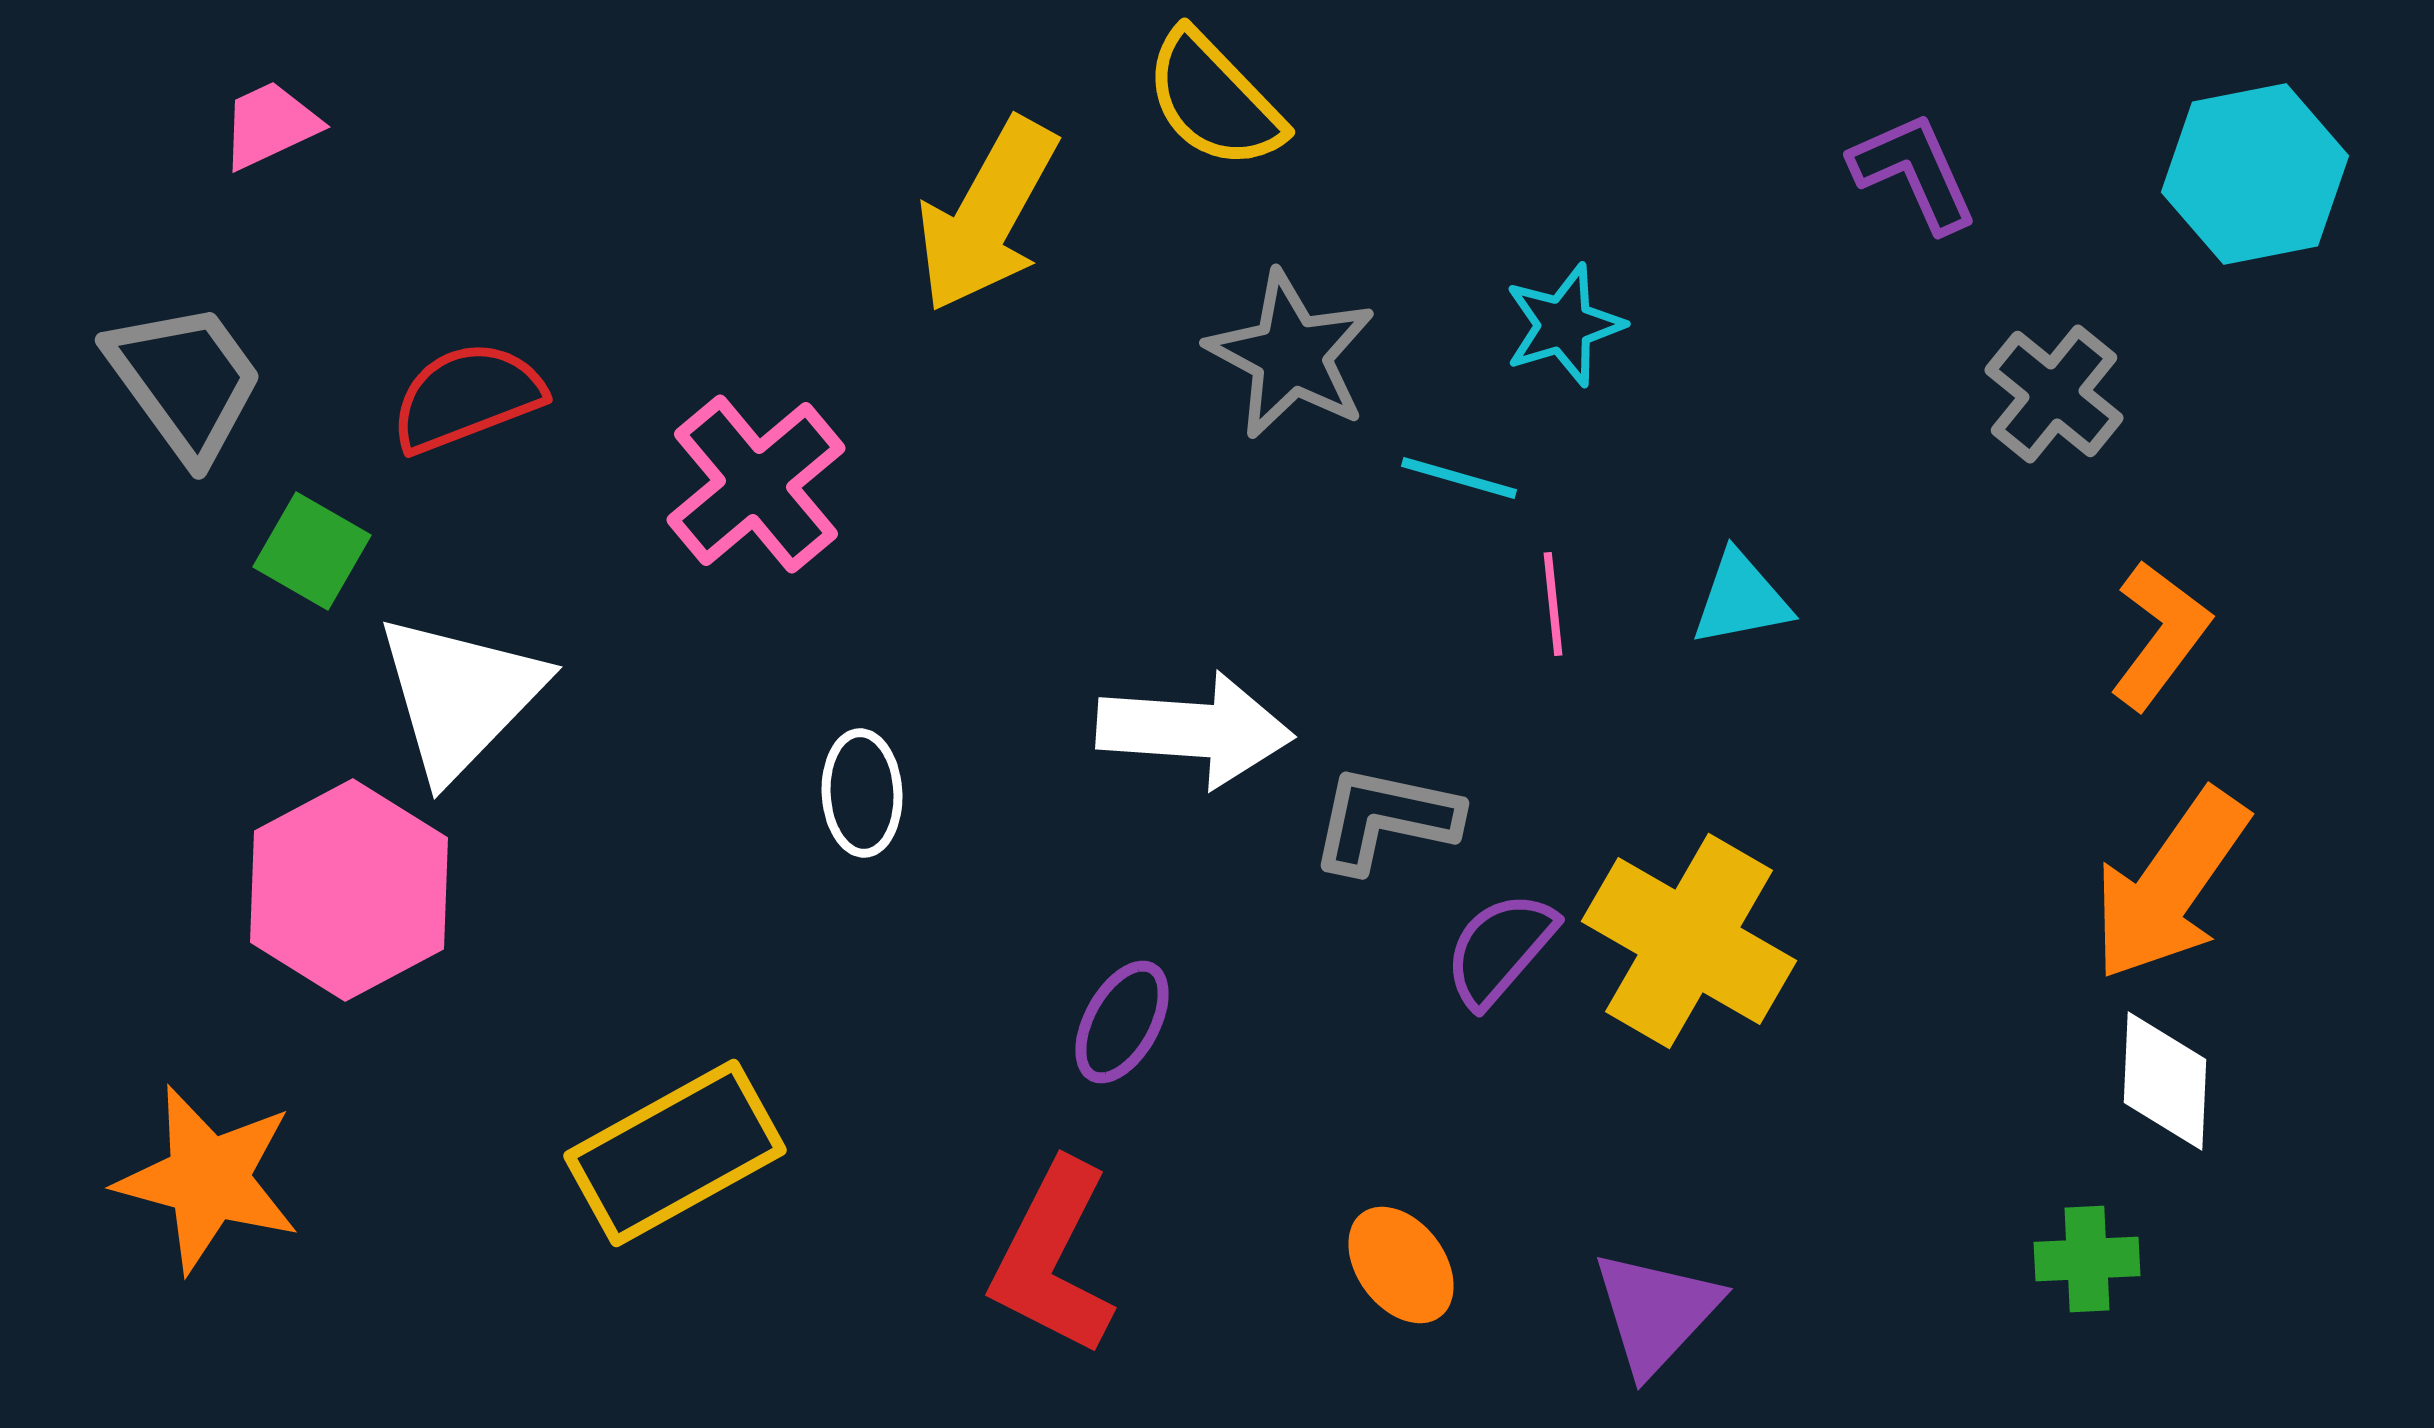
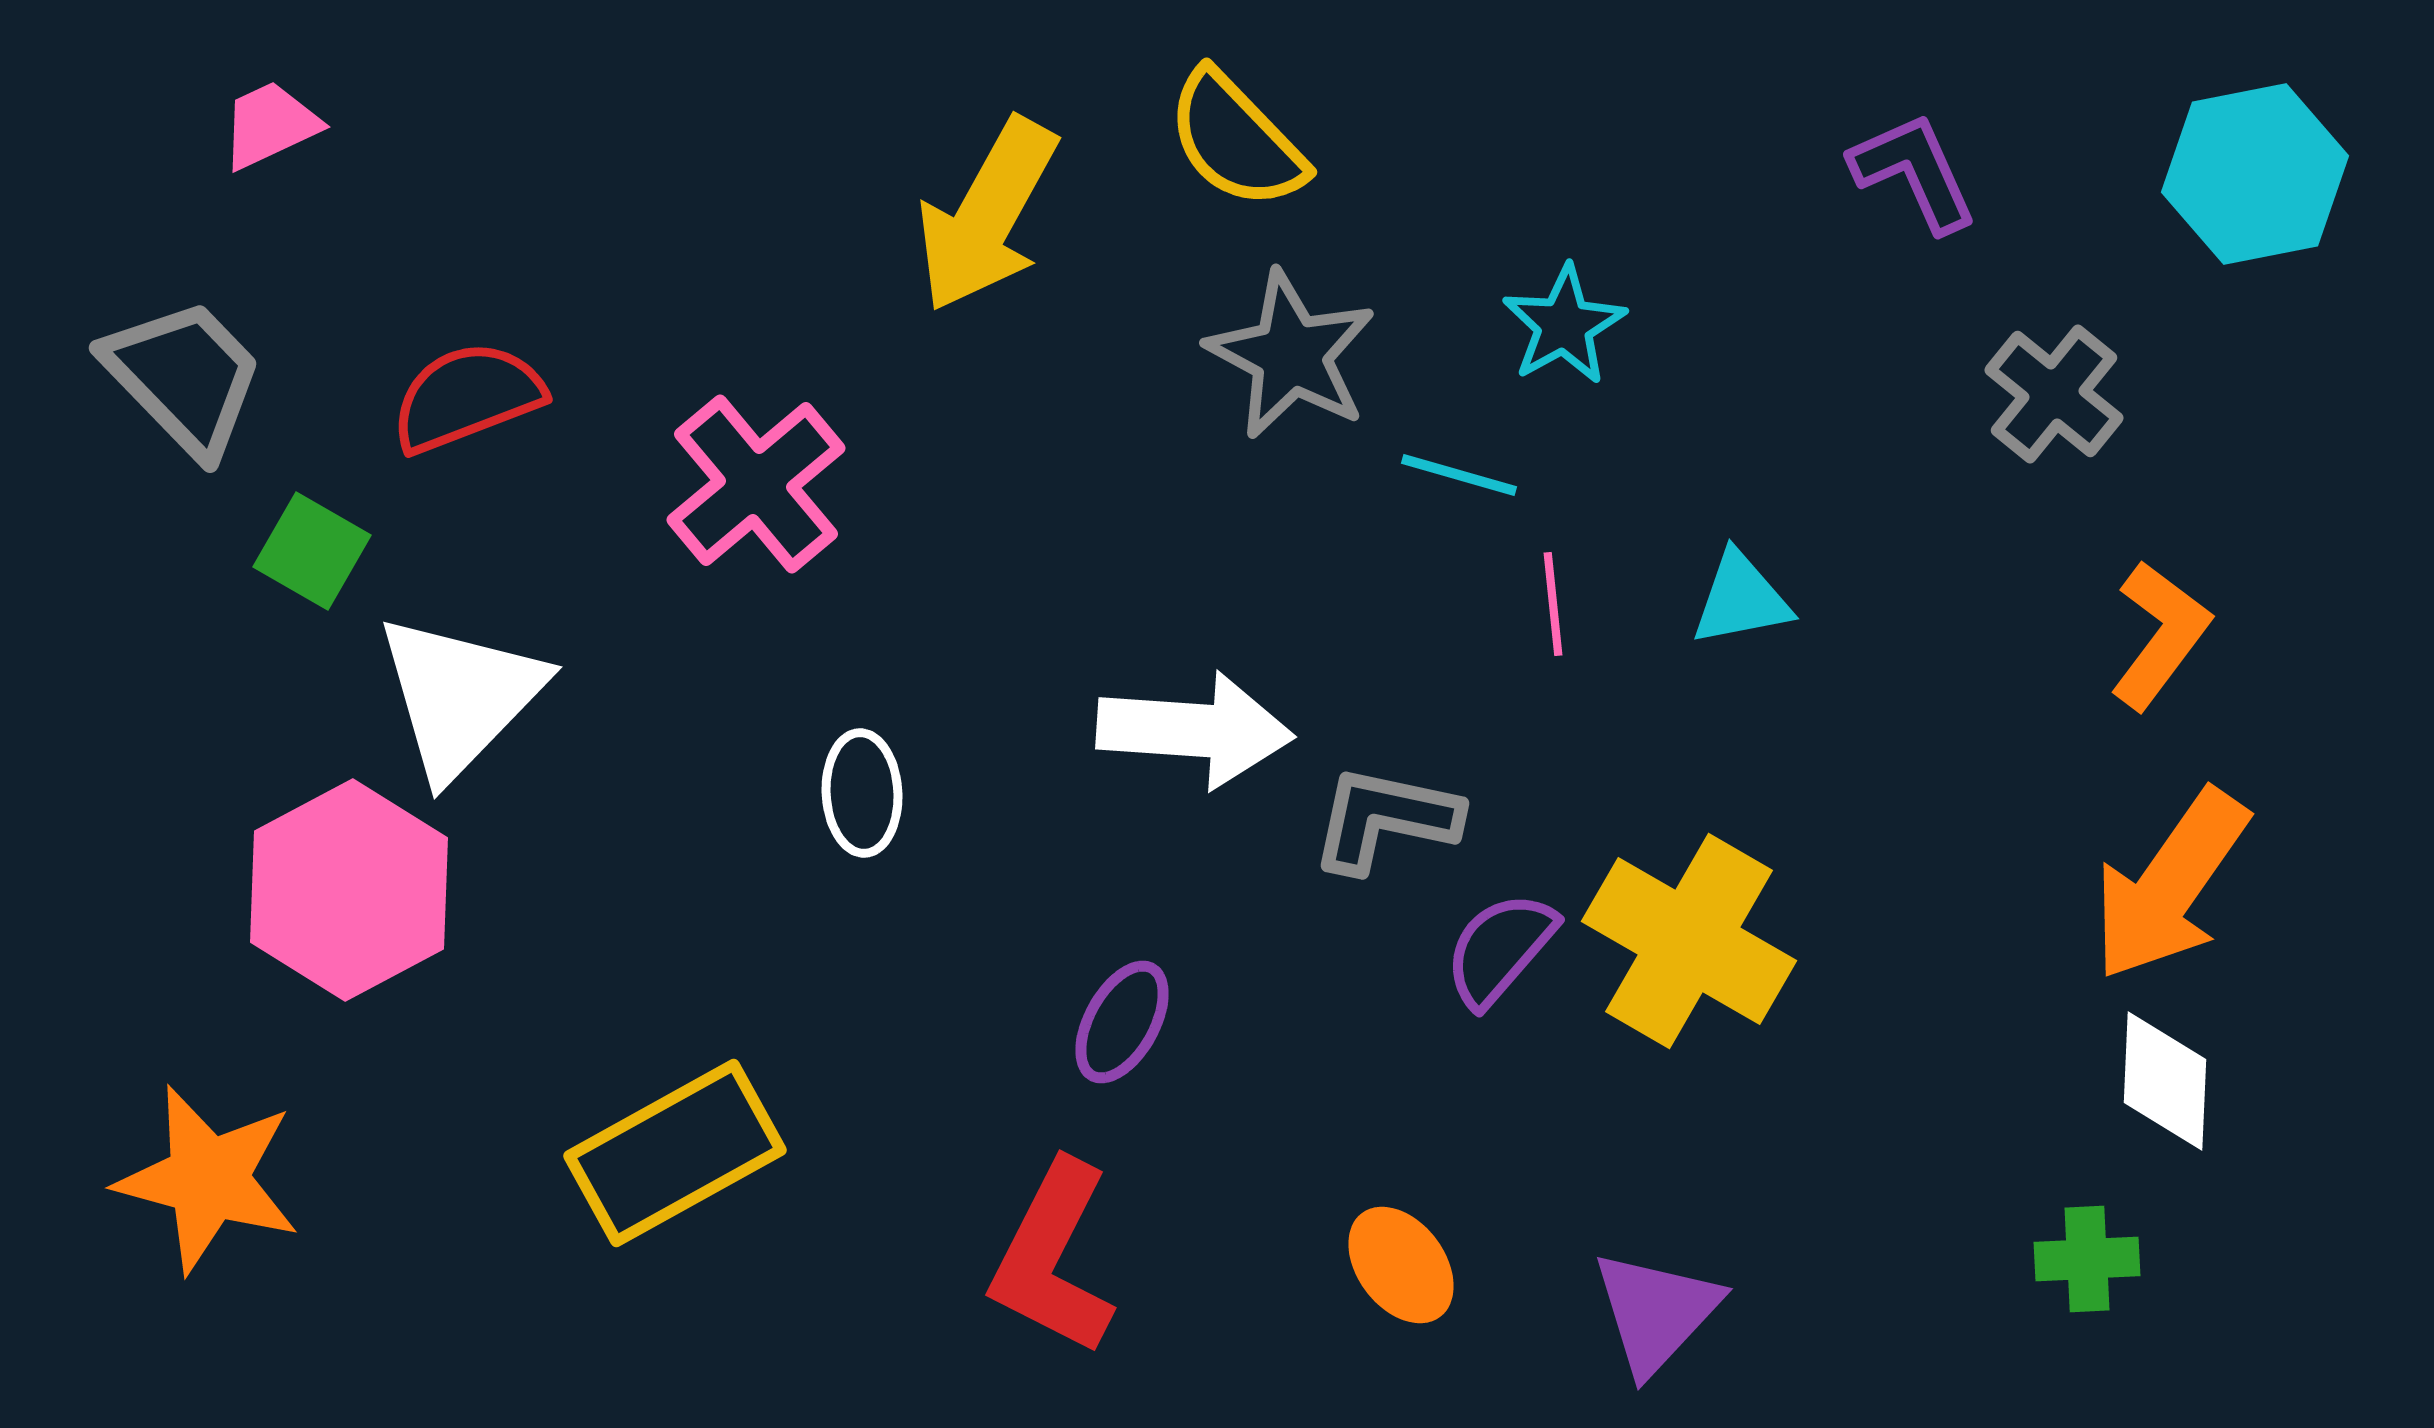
yellow semicircle: moved 22 px right, 40 px down
cyan star: rotated 12 degrees counterclockwise
gray trapezoid: moved 1 px left, 4 px up; rotated 8 degrees counterclockwise
cyan line: moved 3 px up
